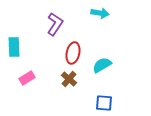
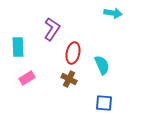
cyan arrow: moved 13 px right
purple L-shape: moved 3 px left, 5 px down
cyan rectangle: moved 4 px right
cyan semicircle: rotated 96 degrees clockwise
brown cross: rotated 14 degrees counterclockwise
